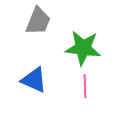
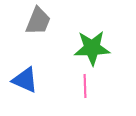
green star: moved 9 px right; rotated 9 degrees counterclockwise
blue triangle: moved 9 px left
